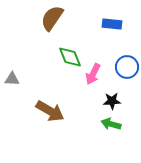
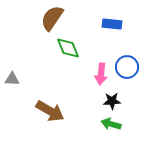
green diamond: moved 2 px left, 9 px up
pink arrow: moved 8 px right; rotated 20 degrees counterclockwise
